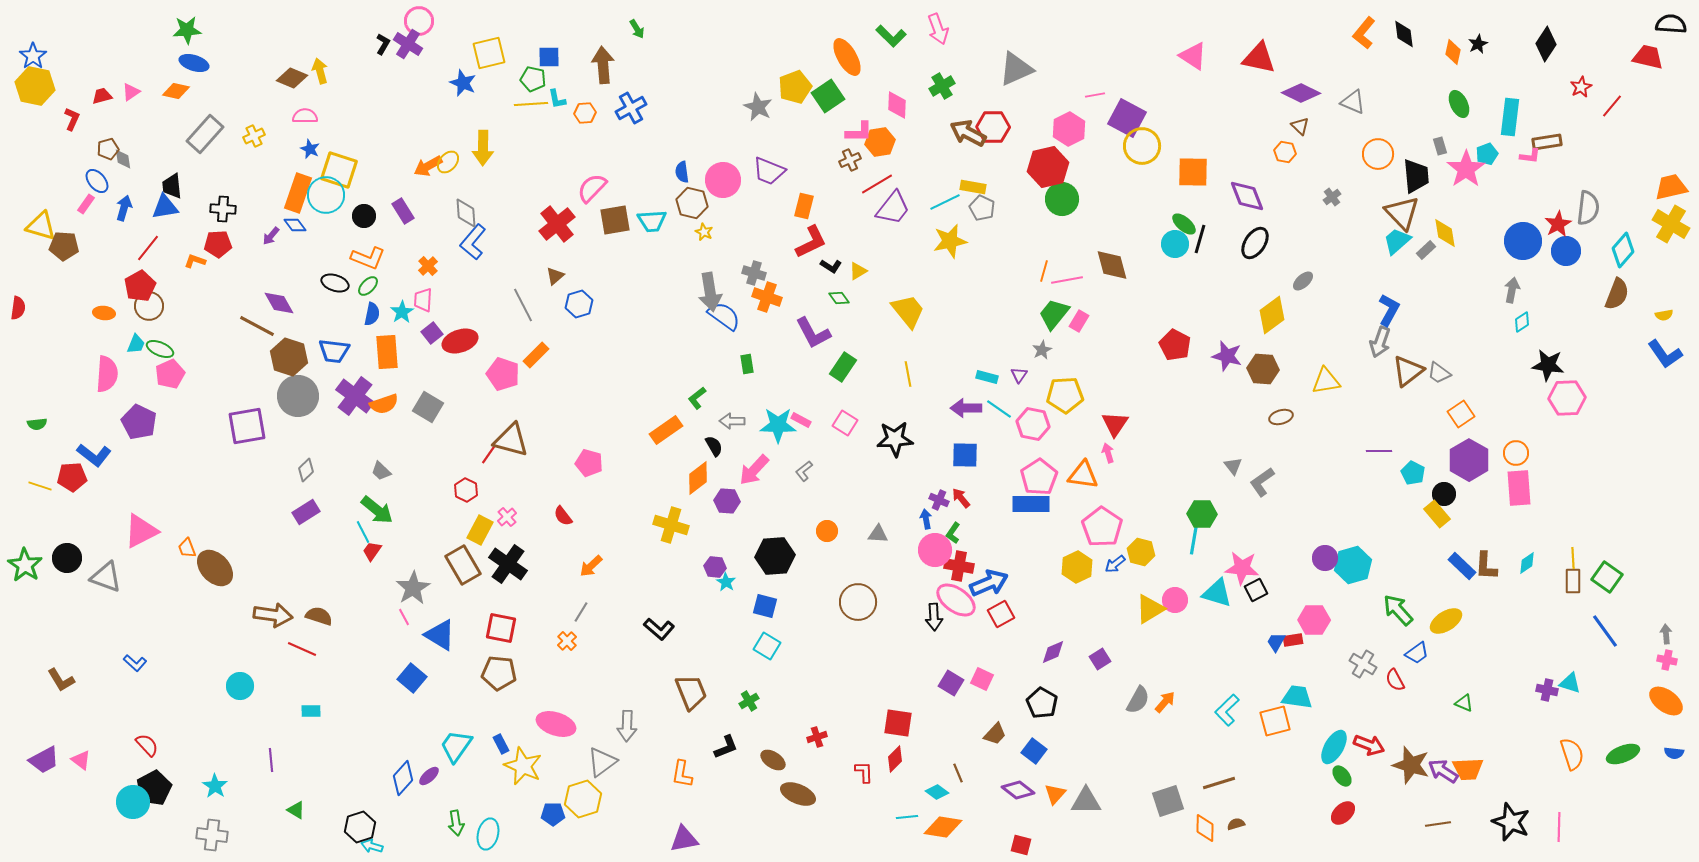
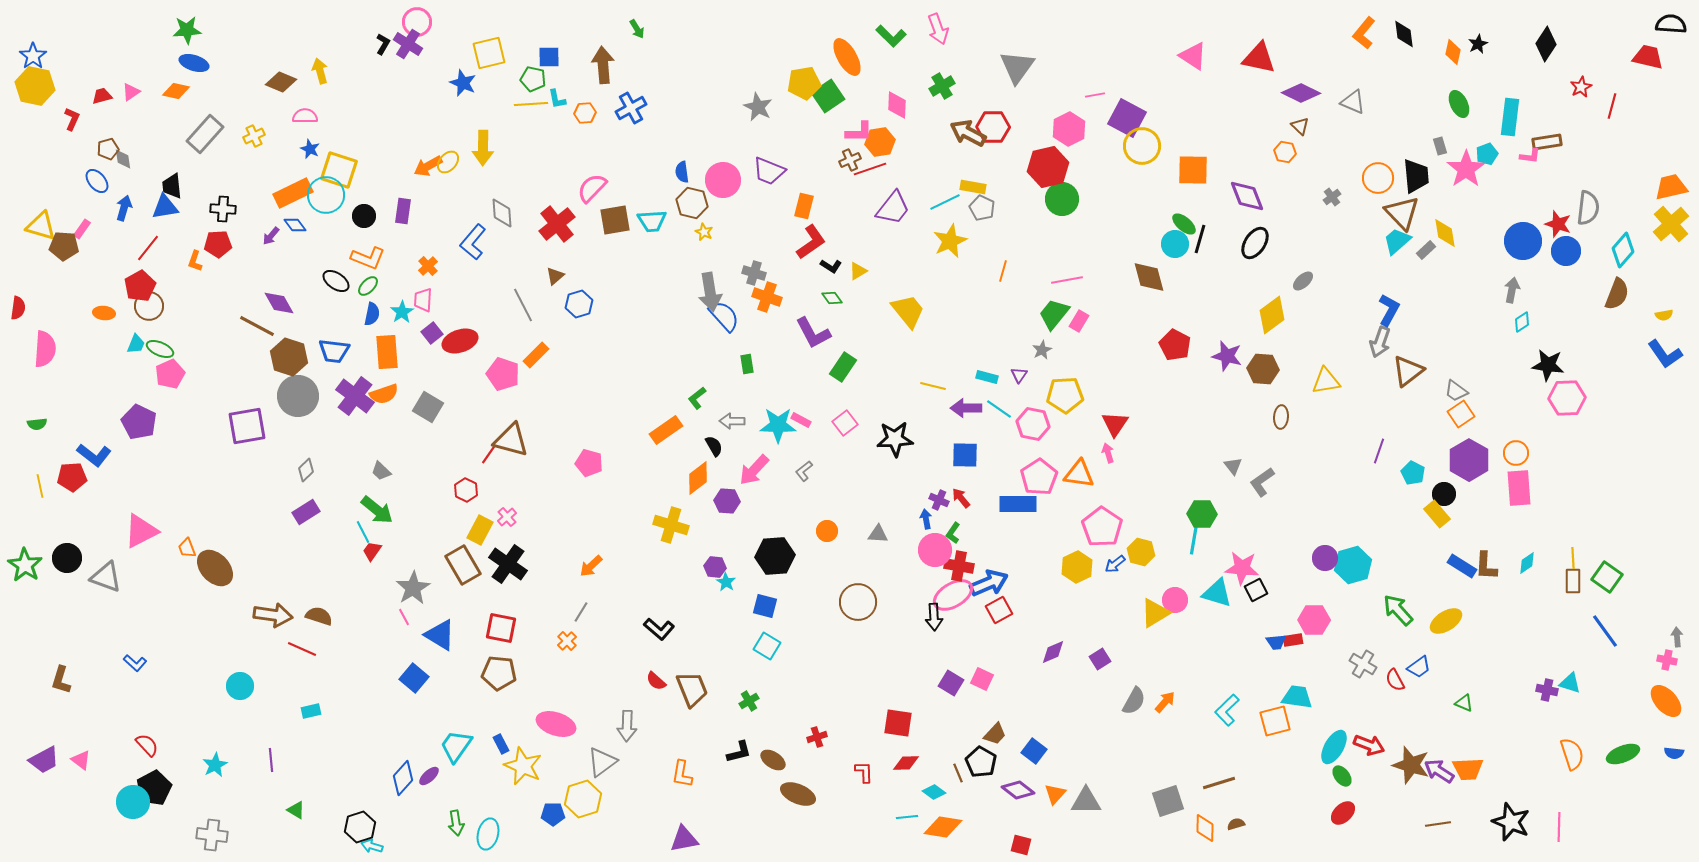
pink circle at (419, 21): moved 2 px left, 1 px down
gray triangle at (1016, 69): moved 1 px right, 2 px up; rotated 30 degrees counterclockwise
brown diamond at (292, 78): moved 11 px left, 4 px down
yellow pentagon at (795, 87): moved 9 px right, 4 px up; rotated 12 degrees clockwise
red line at (1612, 106): rotated 25 degrees counterclockwise
orange circle at (1378, 154): moved 24 px down
orange square at (1193, 172): moved 2 px up
red line at (877, 184): moved 7 px left, 15 px up; rotated 12 degrees clockwise
orange rectangle at (298, 193): moved 5 px left; rotated 45 degrees clockwise
pink rectangle at (86, 204): moved 4 px left, 25 px down
purple rectangle at (403, 211): rotated 40 degrees clockwise
gray diamond at (466, 213): moved 36 px right
red star at (1558, 224): rotated 24 degrees counterclockwise
yellow cross at (1671, 224): rotated 18 degrees clockwise
yellow star at (950, 241): rotated 12 degrees counterclockwise
red L-shape at (811, 242): rotated 9 degrees counterclockwise
orange L-shape at (195, 261): rotated 90 degrees counterclockwise
brown diamond at (1112, 265): moved 37 px right, 12 px down
orange line at (1044, 271): moved 41 px left
black ellipse at (335, 283): moved 1 px right, 2 px up; rotated 16 degrees clockwise
green diamond at (839, 298): moved 7 px left
blue semicircle at (724, 316): rotated 12 degrees clockwise
gray trapezoid at (1439, 373): moved 17 px right, 18 px down
pink semicircle at (107, 374): moved 62 px left, 25 px up
yellow line at (908, 374): moved 25 px right, 12 px down; rotated 65 degrees counterclockwise
orange semicircle at (384, 404): moved 10 px up
brown ellipse at (1281, 417): rotated 70 degrees counterclockwise
pink square at (845, 423): rotated 20 degrees clockwise
purple line at (1379, 451): rotated 70 degrees counterclockwise
orange triangle at (1083, 475): moved 4 px left, 1 px up
yellow line at (40, 486): rotated 60 degrees clockwise
blue rectangle at (1031, 504): moved 13 px left
red semicircle at (563, 516): moved 93 px right, 165 px down; rotated 10 degrees counterclockwise
blue rectangle at (1462, 566): rotated 12 degrees counterclockwise
pink ellipse at (956, 600): moved 3 px left, 5 px up; rotated 66 degrees counterclockwise
yellow triangle at (1150, 609): moved 5 px right, 4 px down
red square at (1001, 614): moved 2 px left, 4 px up
gray arrow at (1666, 634): moved 11 px right, 3 px down
blue trapezoid at (1276, 642): rotated 125 degrees counterclockwise
blue trapezoid at (1417, 653): moved 2 px right, 14 px down
blue square at (412, 678): moved 2 px right
brown L-shape at (61, 680): rotated 48 degrees clockwise
brown trapezoid at (691, 692): moved 1 px right, 3 px up
gray semicircle at (1138, 700): moved 4 px left, 1 px down
orange ellipse at (1666, 701): rotated 12 degrees clockwise
black pentagon at (1042, 703): moved 61 px left, 59 px down
cyan rectangle at (311, 711): rotated 12 degrees counterclockwise
black L-shape at (726, 747): moved 13 px right, 5 px down; rotated 8 degrees clockwise
red diamond at (895, 759): moved 11 px right, 4 px down; rotated 44 degrees clockwise
purple arrow at (1443, 771): moved 4 px left
cyan star at (215, 786): moved 21 px up; rotated 10 degrees clockwise
cyan diamond at (937, 792): moved 3 px left
